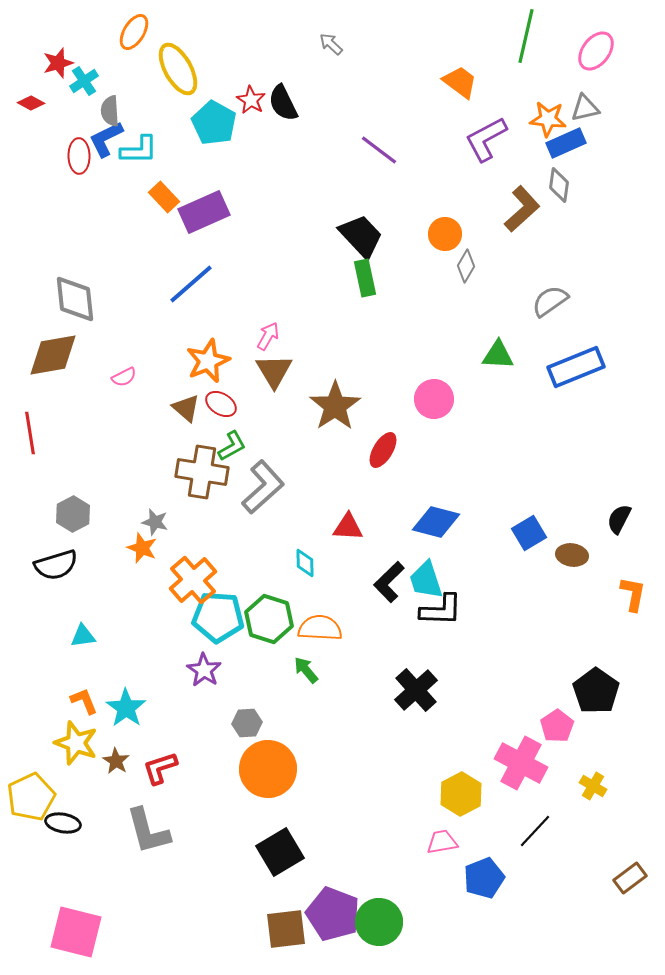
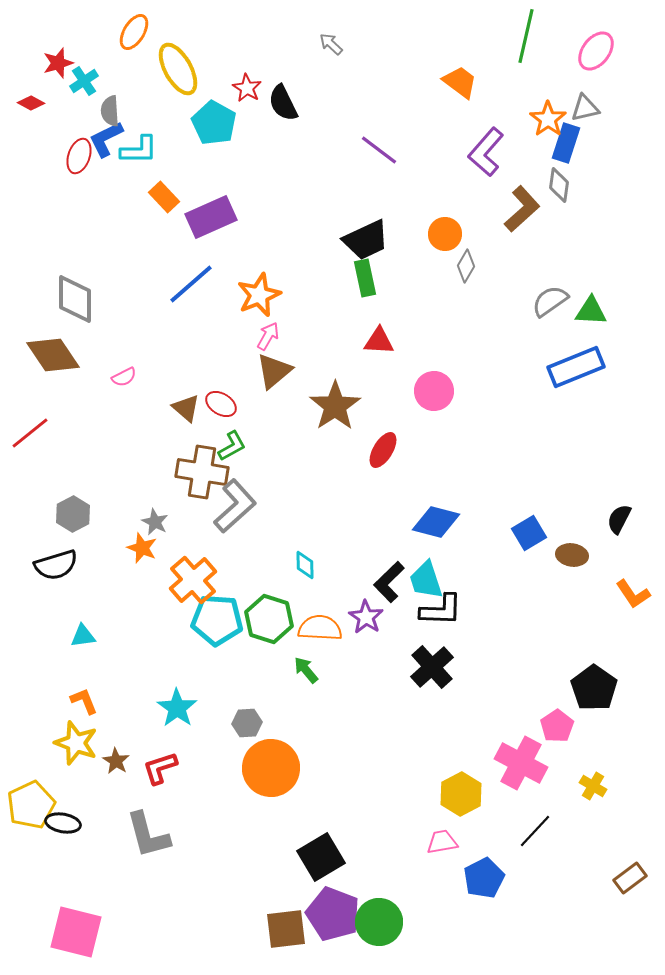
red star at (251, 100): moved 4 px left, 12 px up
orange star at (548, 119): rotated 30 degrees clockwise
purple L-shape at (486, 139): moved 13 px down; rotated 21 degrees counterclockwise
blue rectangle at (566, 143): rotated 48 degrees counterclockwise
red ellipse at (79, 156): rotated 20 degrees clockwise
purple rectangle at (204, 212): moved 7 px right, 5 px down
black trapezoid at (361, 236): moved 5 px right, 4 px down; rotated 108 degrees clockwise
gray diamond at (75, 299): rotated 6 degrees clockwise
brown diamond at (53, 355): rotated 66 degrees clockwise
green triangle at (498, 355): moved 93 px right, 44 px up
orange star at (208, 361): moved 51 px right, 66 px up
brown triangle at (274, 371): rotated 21 degrees clockwise
pink circle at (434, 399): moved 8 px up
red line at (30, 433): rotated 60 degrees clockwise
gray L-shape at (263, 487): moved 28 px left, 19 px down
gray star at (155, 522): rotated 12 degrees clockwise
red triangle at (348, 527): moved 31 px right, 186 px up
cyan diamond at (305, 563): moved 2 px down
orange L-shape at (633, 594): rotated 135 degrees clockwise
cyan pentagon at (218, 617): moved 1 px left, 3 px down
purple star at (204, 670): moved 162 px right, 53 px up
black cross at (416, 690): moved 16 px right, 23 px up
black pentagon at (596, 691): moved 2 px left, 3 px up
cyan star at (126, 708): moved 51 px right
orange circle at (268, 769): moved 3 px right, 1 px up
yellow pentagon at (31, 797): moved 8 px down
gray L-shape at (148, 831): moved 4 px down
black square at (280, 852): moved 41 px right, 5 px down
blue pentagon at (484, 878): rotated 6 degrees counterclockwise
